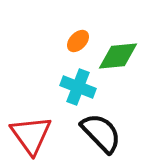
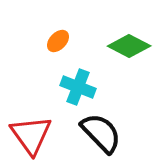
orange ellipse: moved 20 px left
green diamond: moved 11 px right, 10 px up; rotated 33 degrees clockwise
